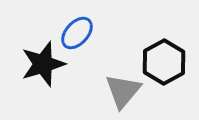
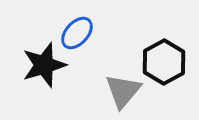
black star: moved 1 px right, 1 px down
